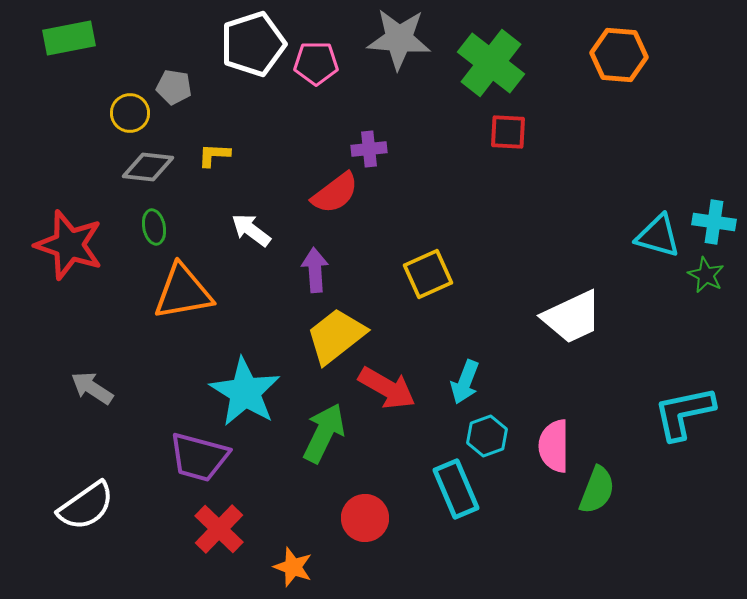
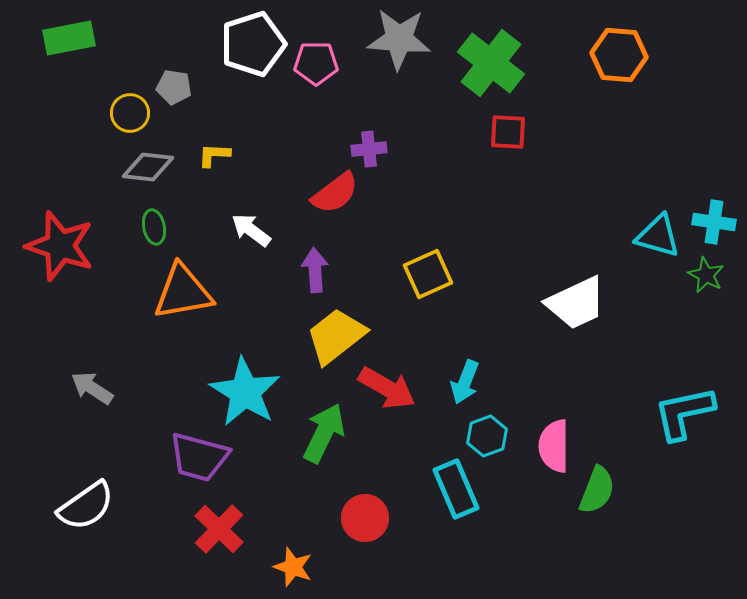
red star: moved 9 px left, 1 px down
white trapezoid: moved 4 px right, 14 px up
